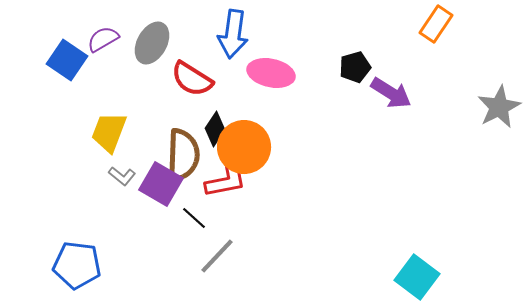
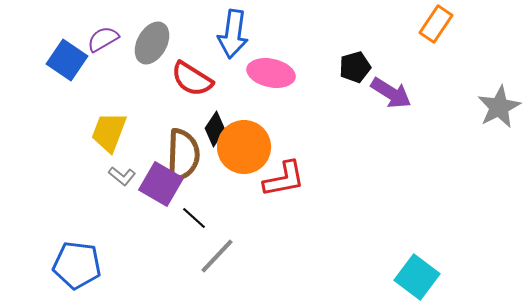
red L-shape: moved 58 px right, 1 px up
